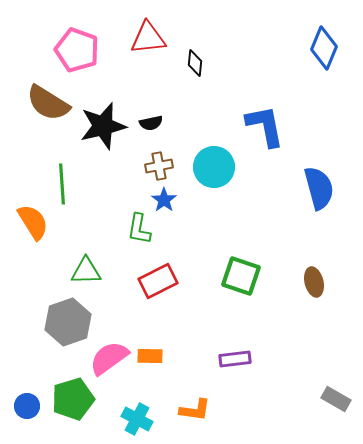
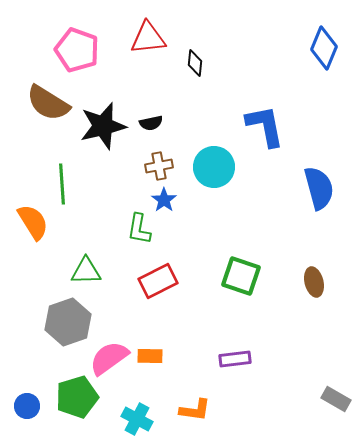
green pentagon: moved 4 px right, 2 px up
